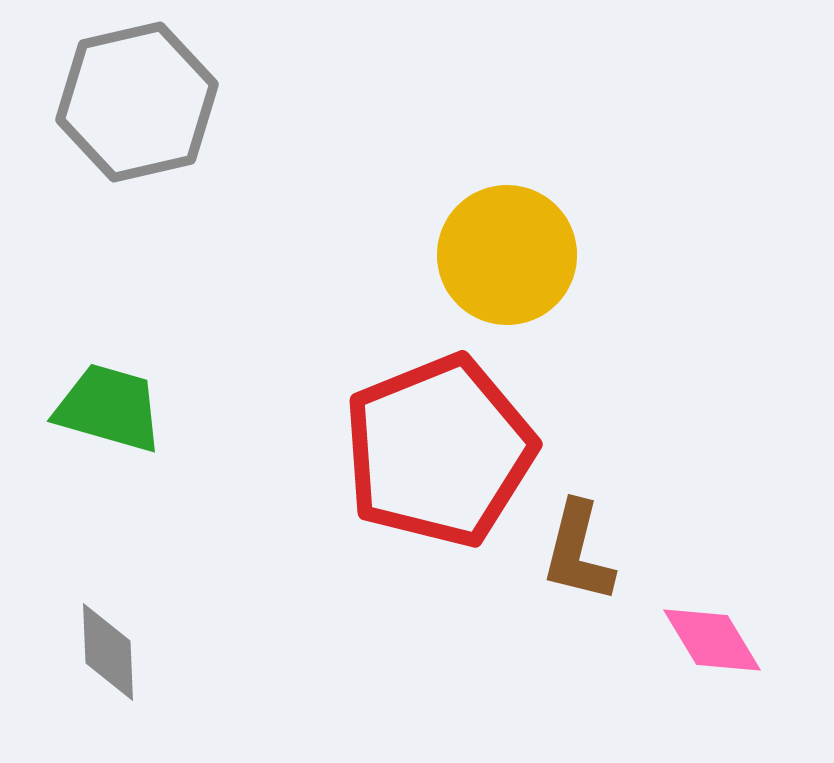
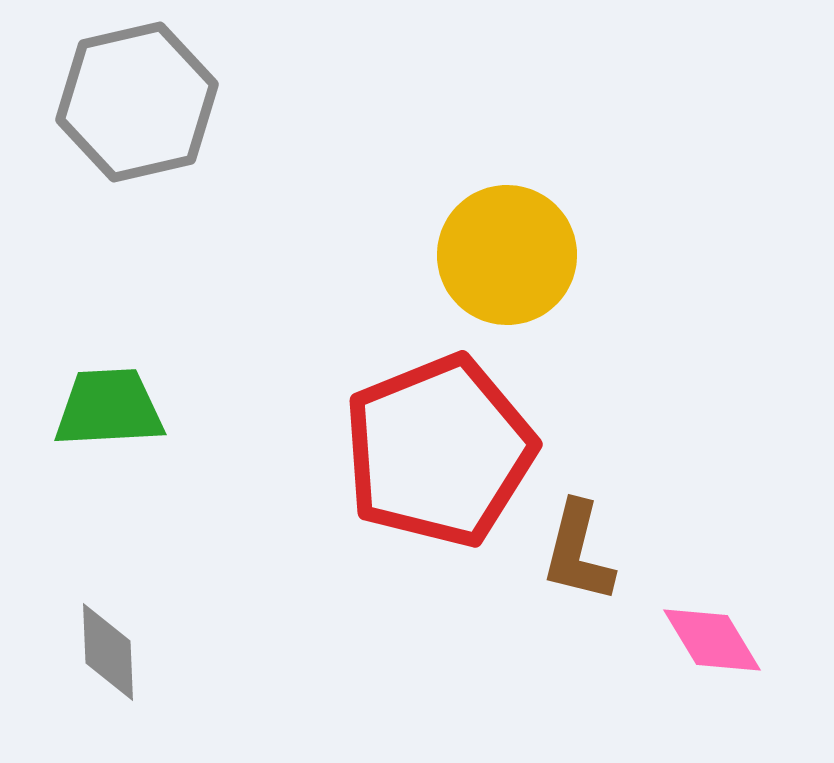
green trapezoid: rotated 19 degrees counterclockwise
